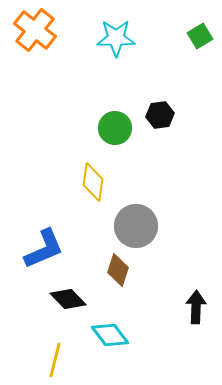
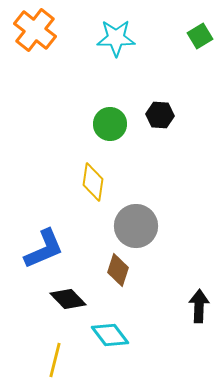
black hexagon: rotated 12 degrees clockwise
green circle: moved 5 px left, 4 px up
black arrow: moved 3 px right, 1 px up
